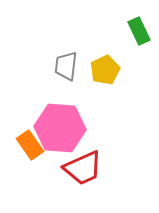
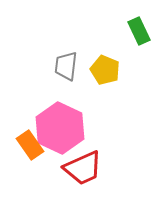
yellow pentagon: rotated 24 degrees counterclockwise
pink hexagon: rotated 21 degrees clockwise
